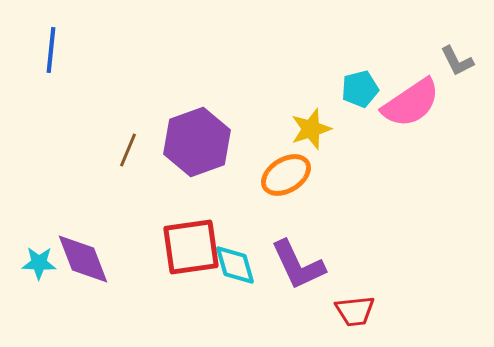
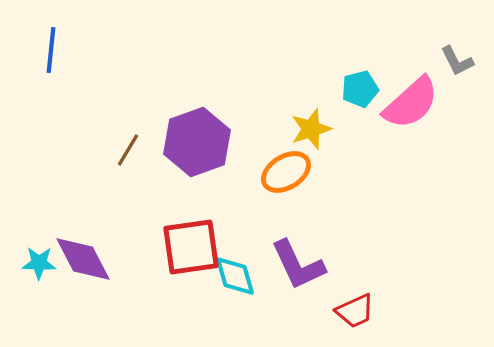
pink semicircle: rotated 8 degrees counterclockwise
brown line: rotated 8 degrees clockwise
orange ellipse: moved 3 px up
purple diamond: rotated 6 degrees counterclockwise
cyan diamond: moved 11 px down
red trapezoid: rotated 18 degrees counterclockwise
